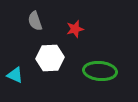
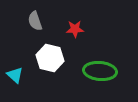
red star: rotated 12 degrees clockwise
white hexagon: rotated 16 degrees clockwise
cyan triangle: rotated 18 degrees clockwise
